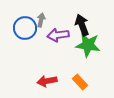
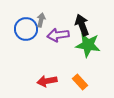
blue circle: moved 1 px right, 1 px down
